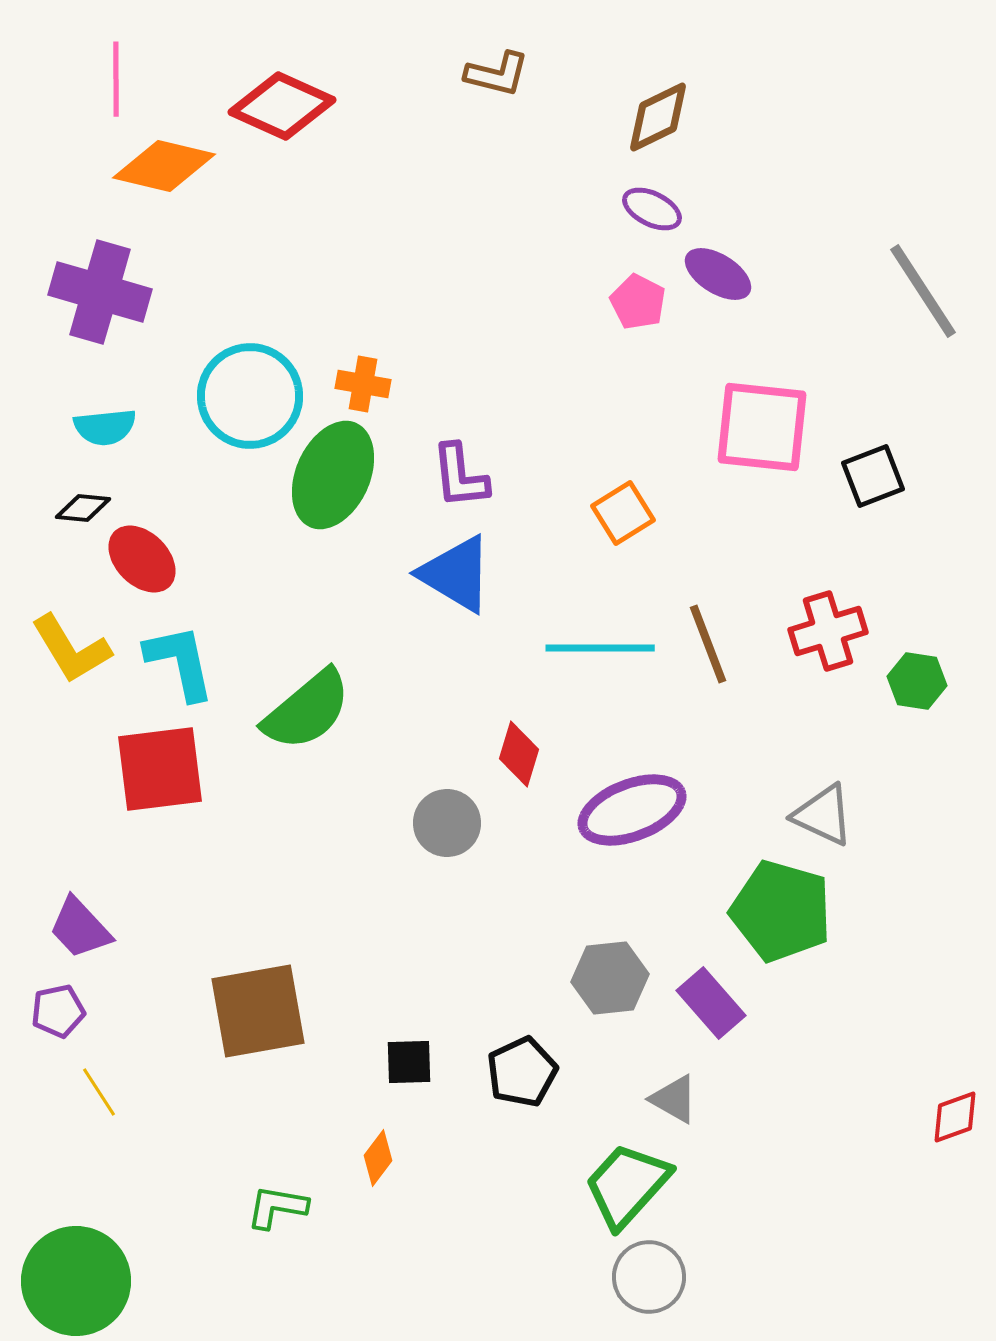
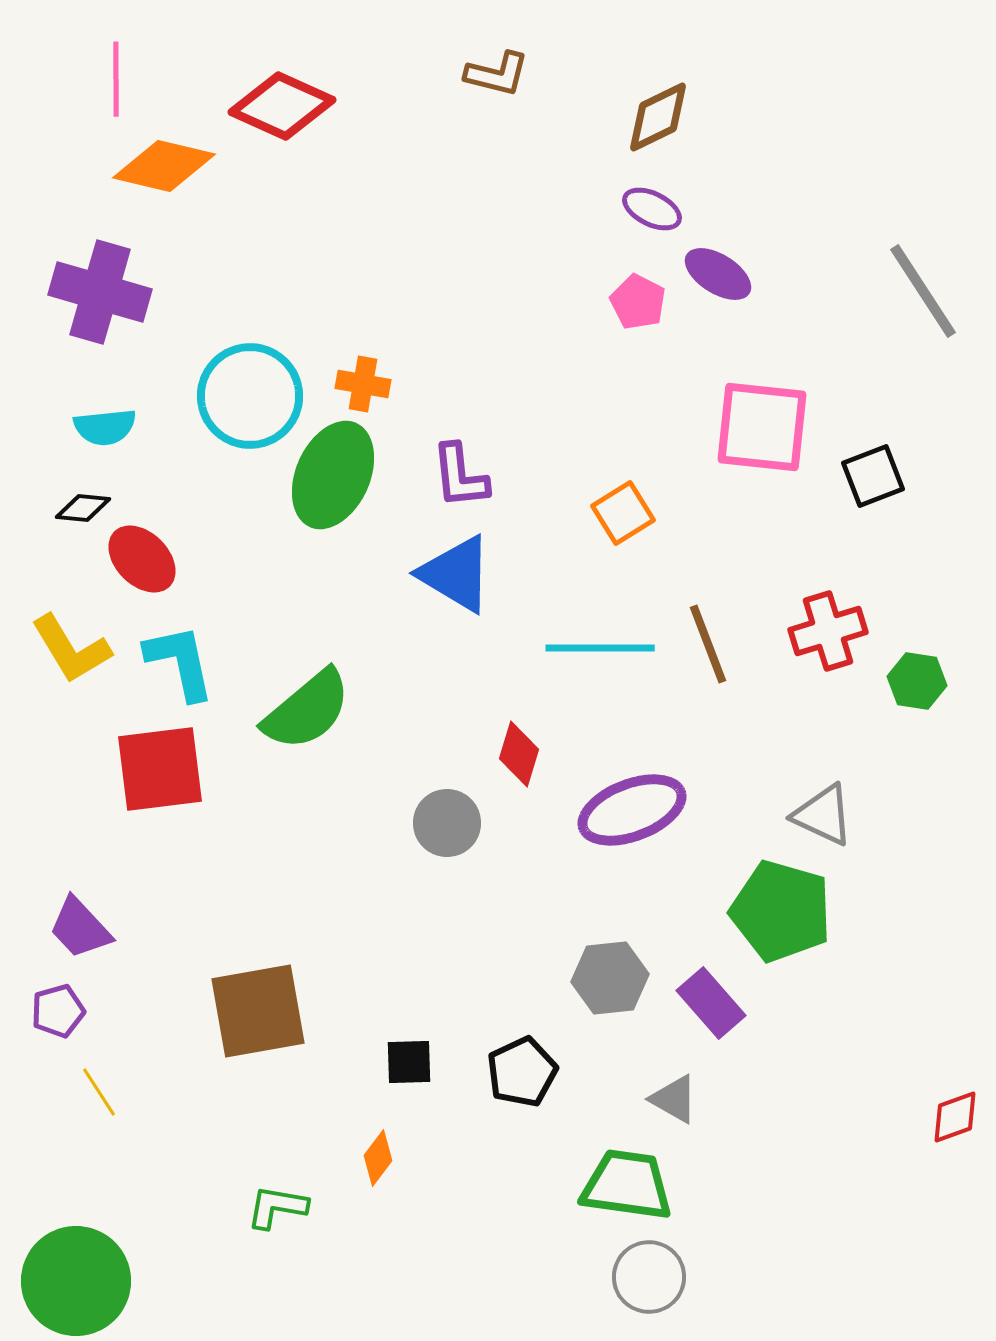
purple pentagon at (58, 1011): rotated 4 degrees counterclockwise
green trapezoid at (627, 1185): rotated 56 degrees clockwise
